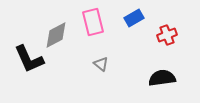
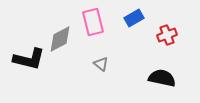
gray diamond: moved 4 px right, 4 px down
black L-shape: rotated 52 degrees counterclockwise
black semicircle: rotated 20 degrees clockwise
